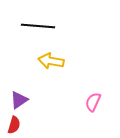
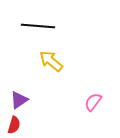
yellow arrow: rotated 30 degrees clockwise
pink semicircle: rotated 12 degrees clockwise
